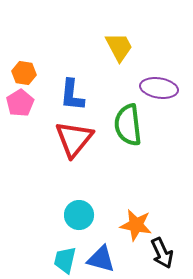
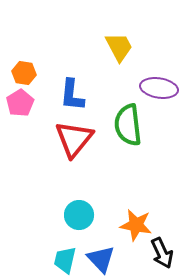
blue triangle: rotated 32 degrees clockwise
